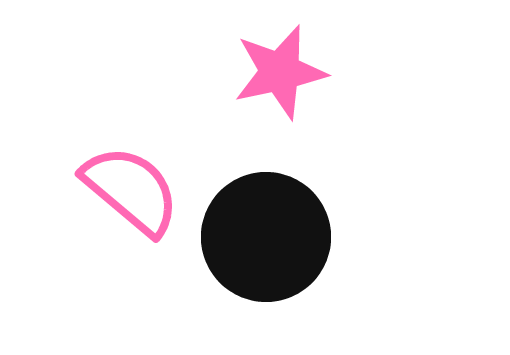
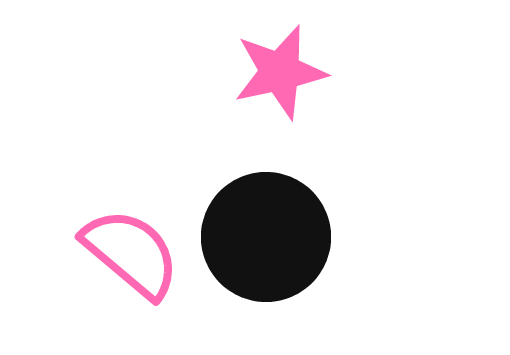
pink semicircle: moved 63 px down
